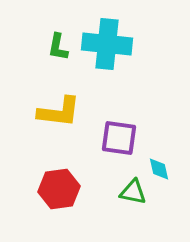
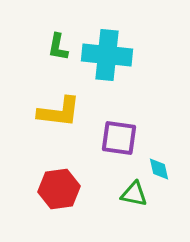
cyan cross: moved 11 px down
green triangle: moved 1 px right, 2 px down
